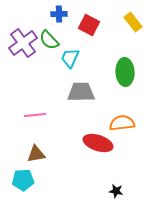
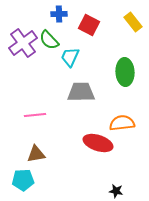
cyan trapezoid: moved 1 px up
